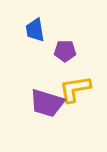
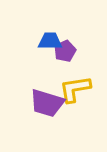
blue trapezoid: moved 15 px right, 11 px down; rotated 100 degrees clockwise
purple pentagon: rotated 25 degrees counterclockwise
